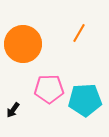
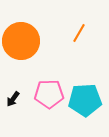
orange circle: moved 2 px left, 3 px up
pink pentagon: moved 5 px down
black arrow: moved 11 px up
